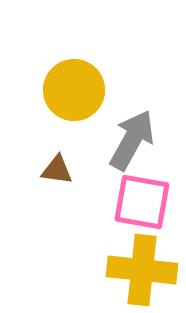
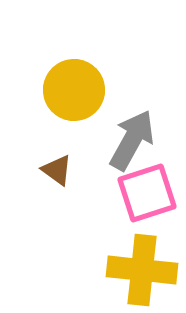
brown triangle: rotated 28 degrees clockwise
pink square: moved 5 px right, 9 px up; rotated 28 degrees counterclockwise
